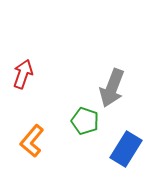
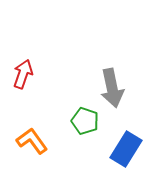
gray arrow: rotated 33 degrees counterclockwise
orange L-shape: rotated 104 degrees clockwise
